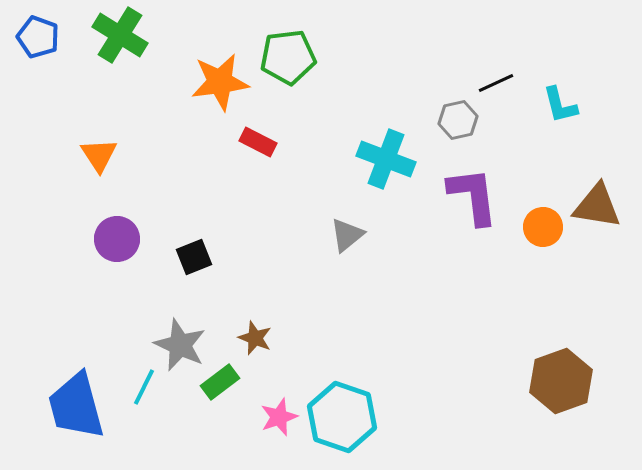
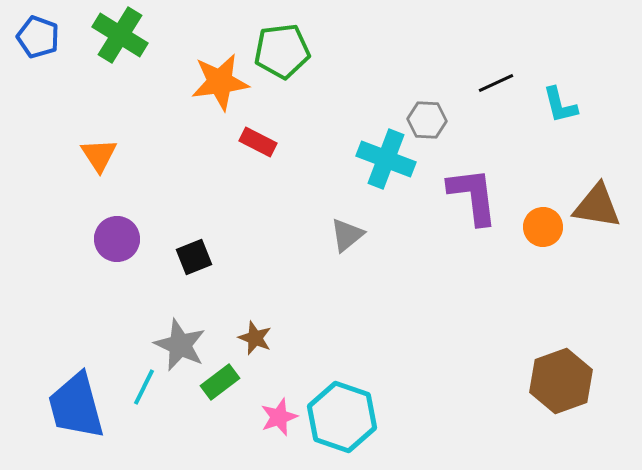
green pentagon: moved 6 px left, 6 px up
gray hexagon: moved 31 px left; rotated 15 degrees clockwise
